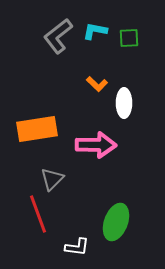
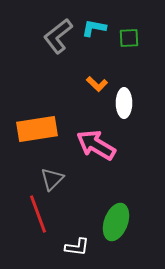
cyan L-shape: moved 1 px left, 3 px up
pink arrow: rotated 150 degrees counterclockwise
